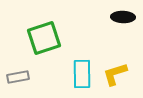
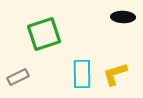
green square: moved 4 px up
gray rectangle: rotated 15 degrees counterclockwise
